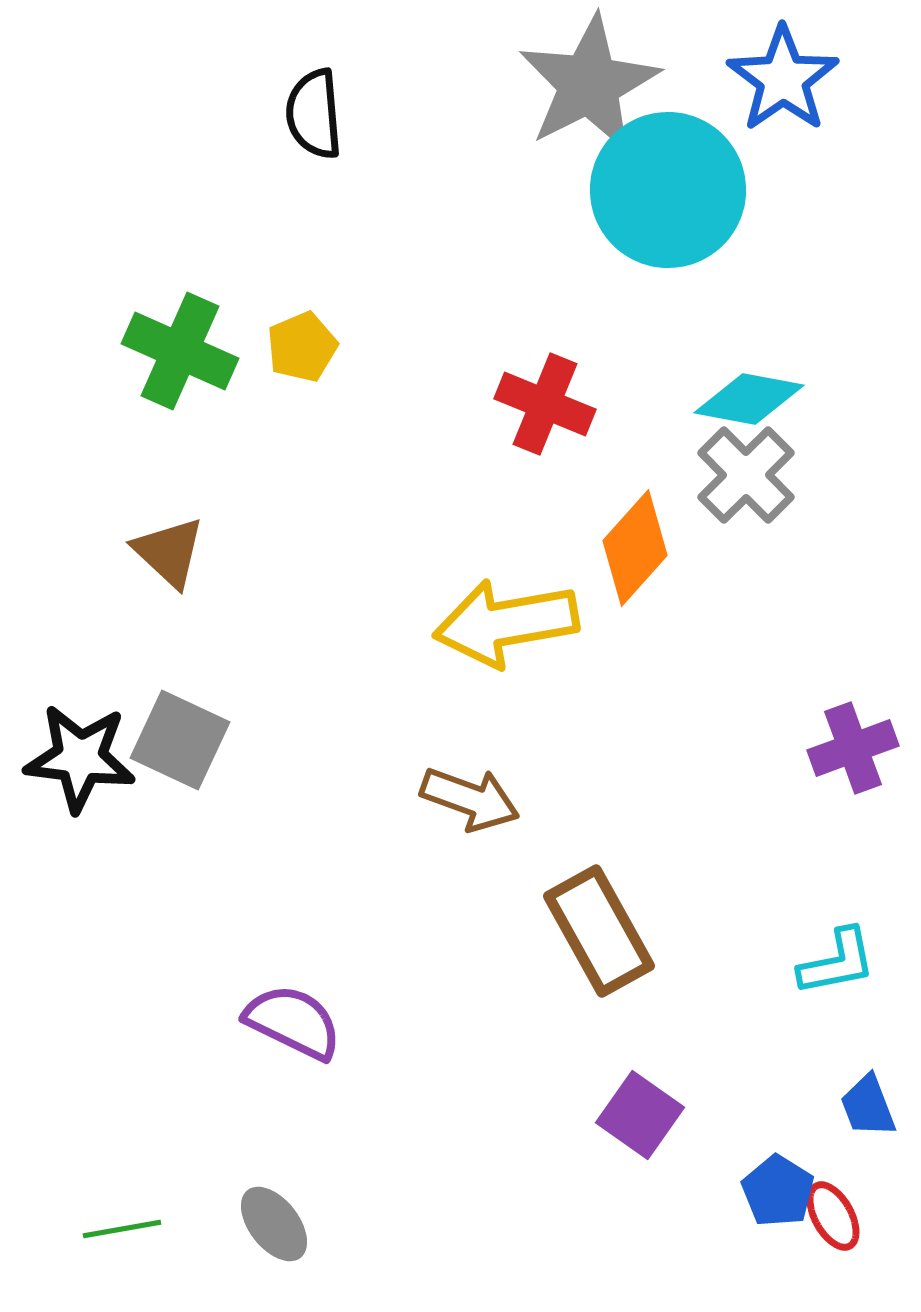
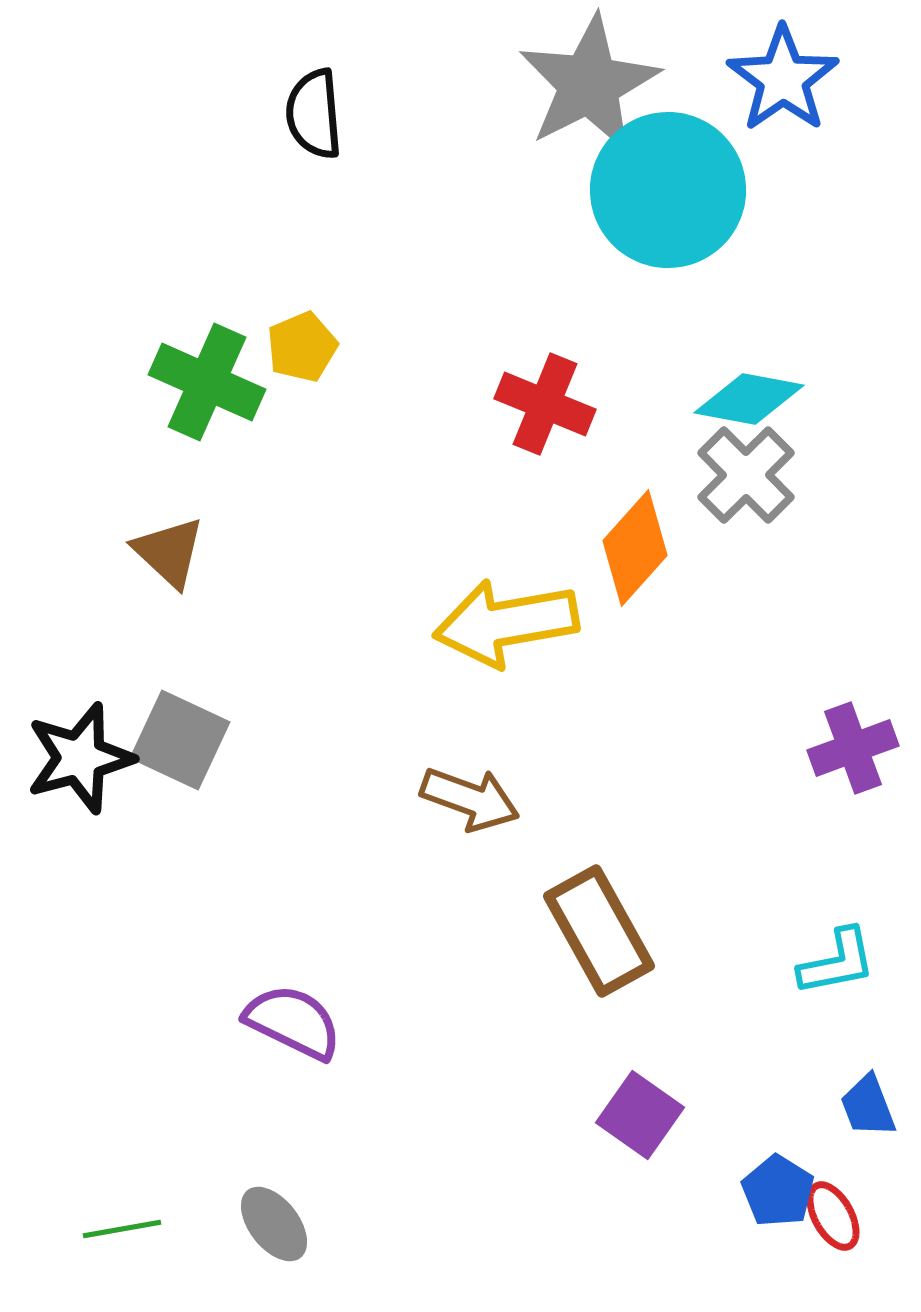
green cross: moved 27 px right, 31 px down
black star: rotated 22 degrees counterclockwise
